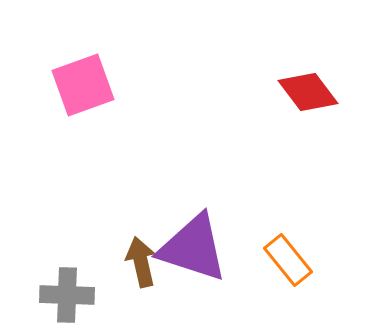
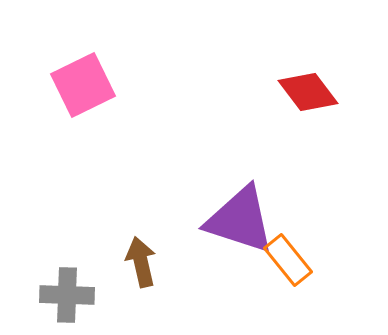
pink square: rotated 6 degrees counterclockwise
purple triangle: moved 47 px right, 28 px up
